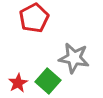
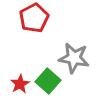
red star: moved 2 px right, 1 px down
